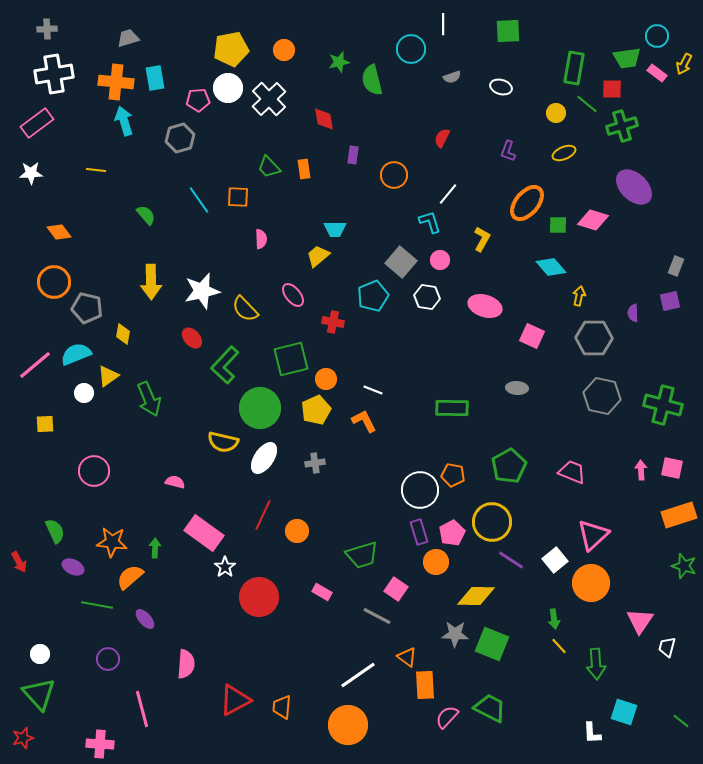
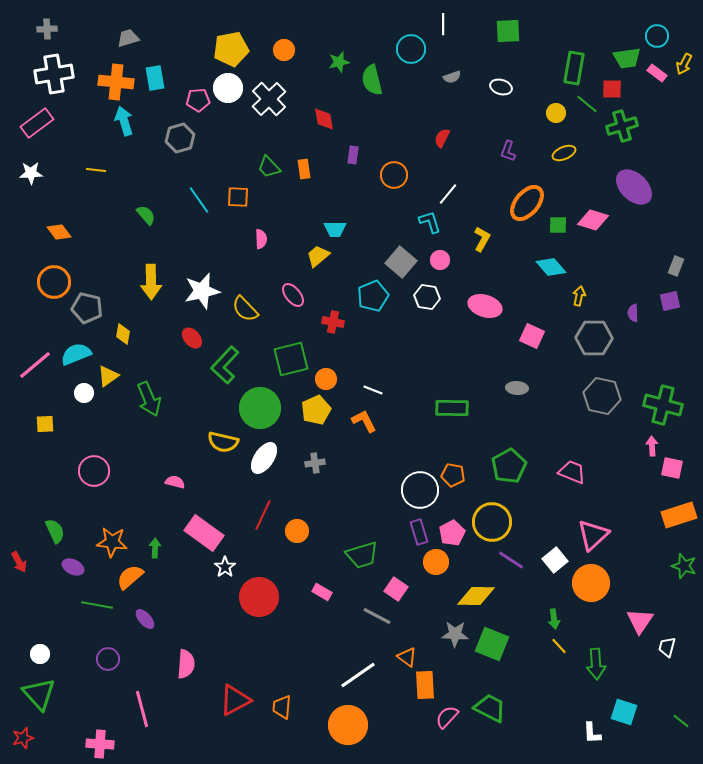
pink arrow at (641, 470): moved 11 px right, 24 px up
